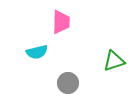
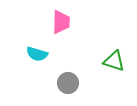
cyan semicircle: moved 2 px down; rotated 30 degrees clockwise
green triangle: rotated 35 degrees clockwise
